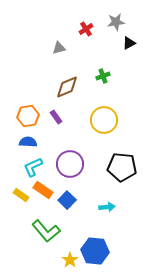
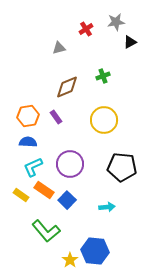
black triangle: moved 1 px right, 1 px up
orange rectangle: moved 1 px right
